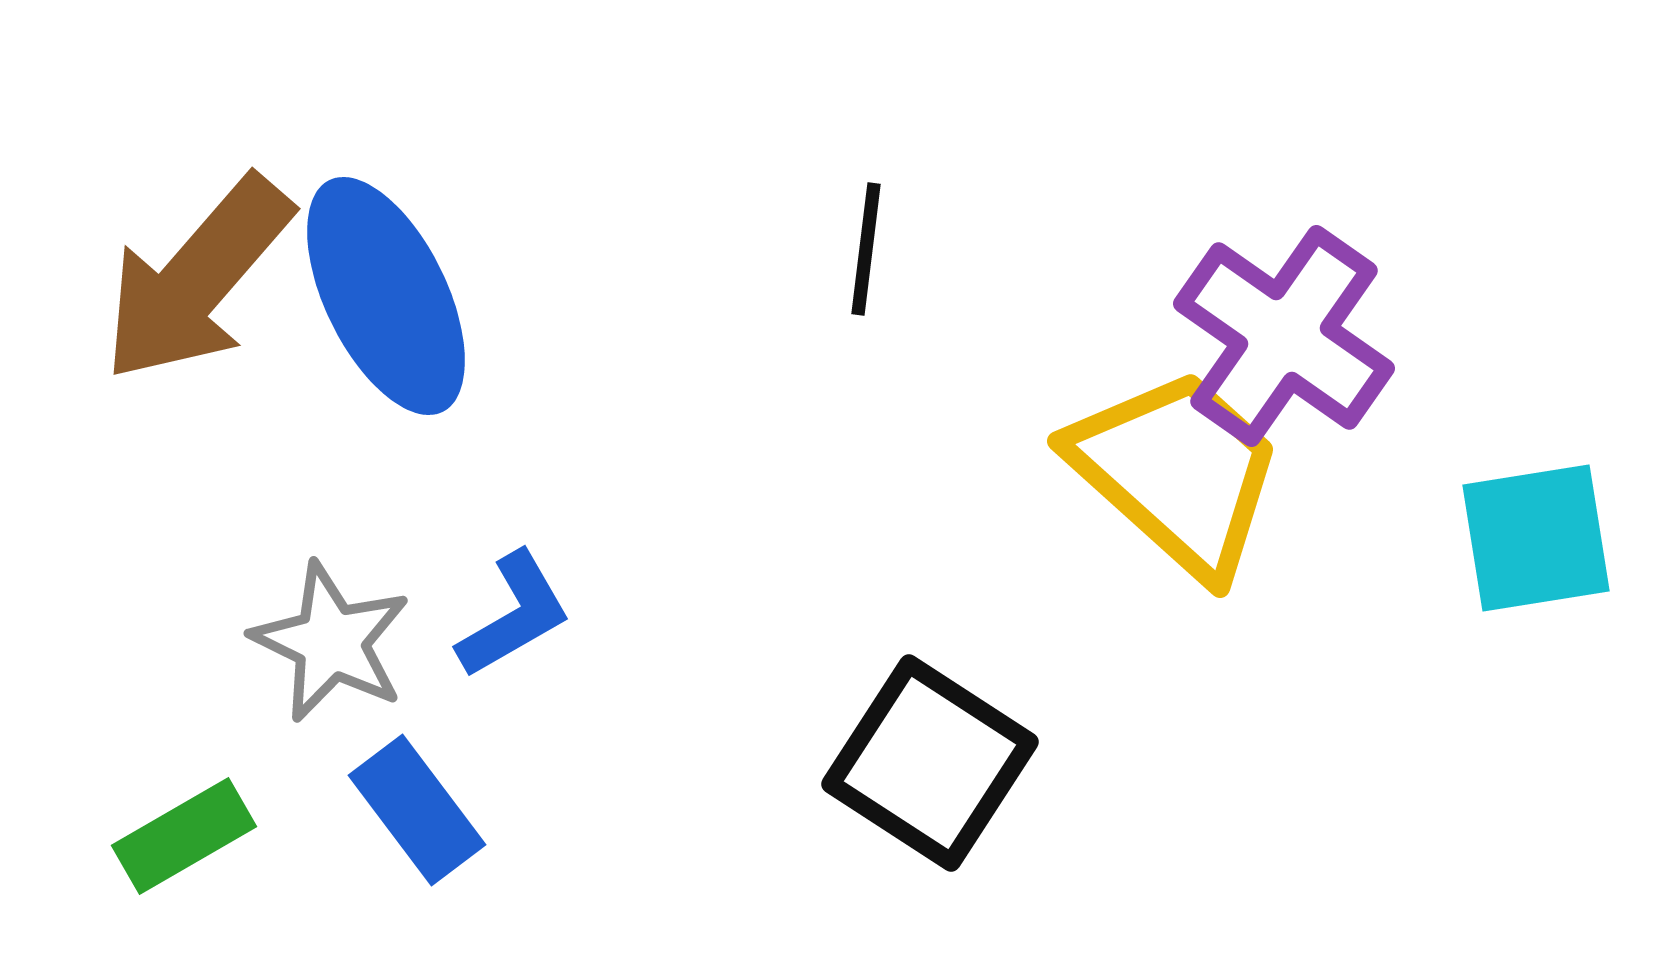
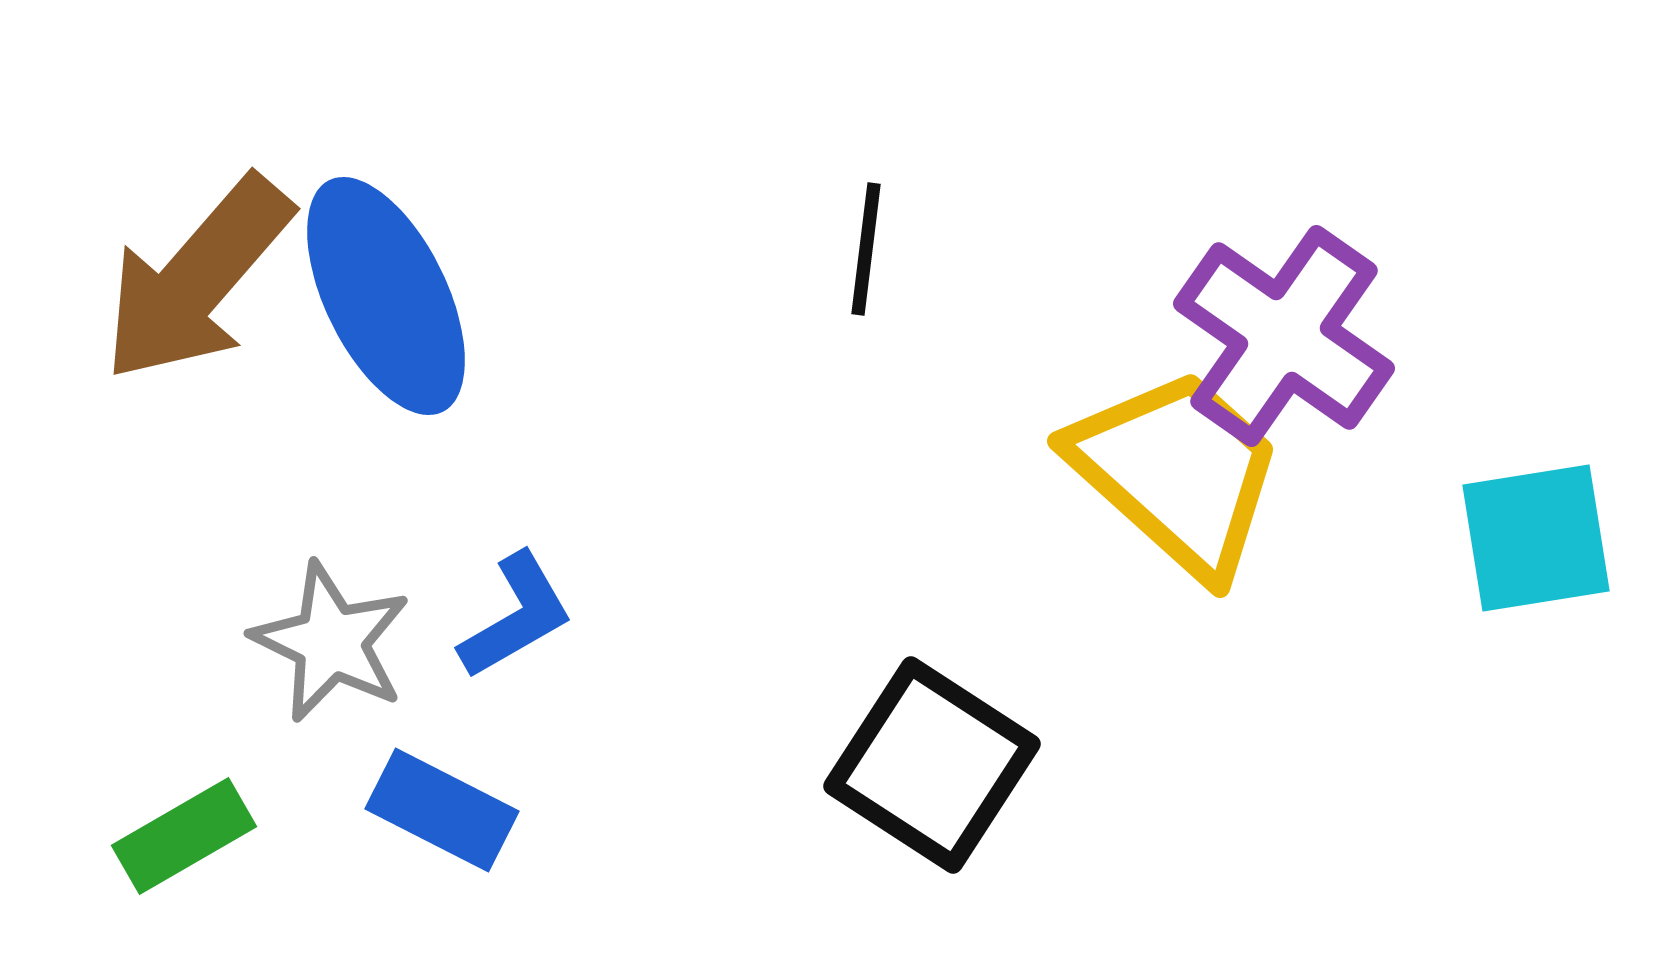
blue L-shape: moved 2 px right, 1 px down
black square: moved 2 px right, 2 px down
blue rectangle: moved 25 px right; rotated 26 degrees counterclockwise
